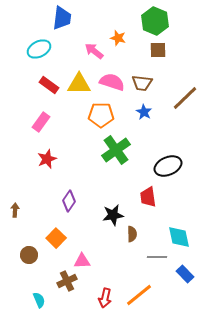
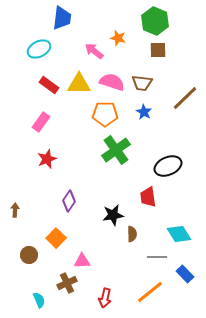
orange pentagon: moved 4 px right, 1 px up
cyan diamond: moved 3 px up; rotated 20 degrees counterclockwise
brown cross: moved 2 px down
orange line: moved 11 px right, 3 px up
